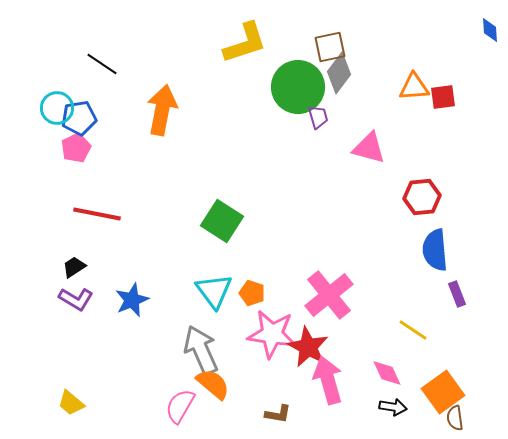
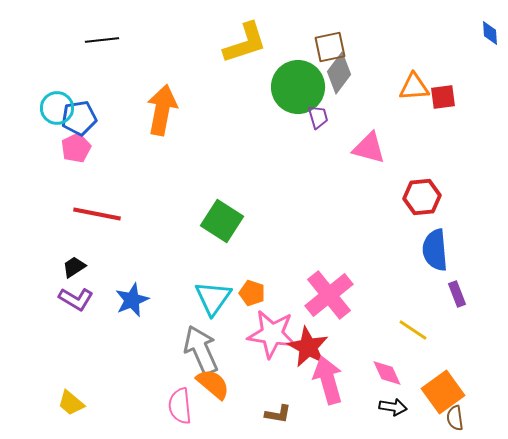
blue diamond: moved 3 px down
black line: moved 24 px up; rotated 40 degrees counterclockwise
cyan triangle: moved 1 px left, 7 px down; rotated 12 degrees clockwise
pink semicircle: rotated 36 degrees counterclockwise
